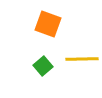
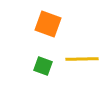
green square: rotated 30 degrees counterclockwise
